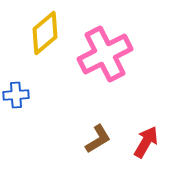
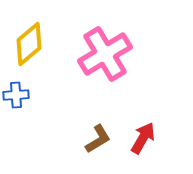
yellow diamond: moved 16 px left, 11 px down
pink cross: rotated 4 degrees counterclockwise
red arrow: moved 3 px left, 4 px up
